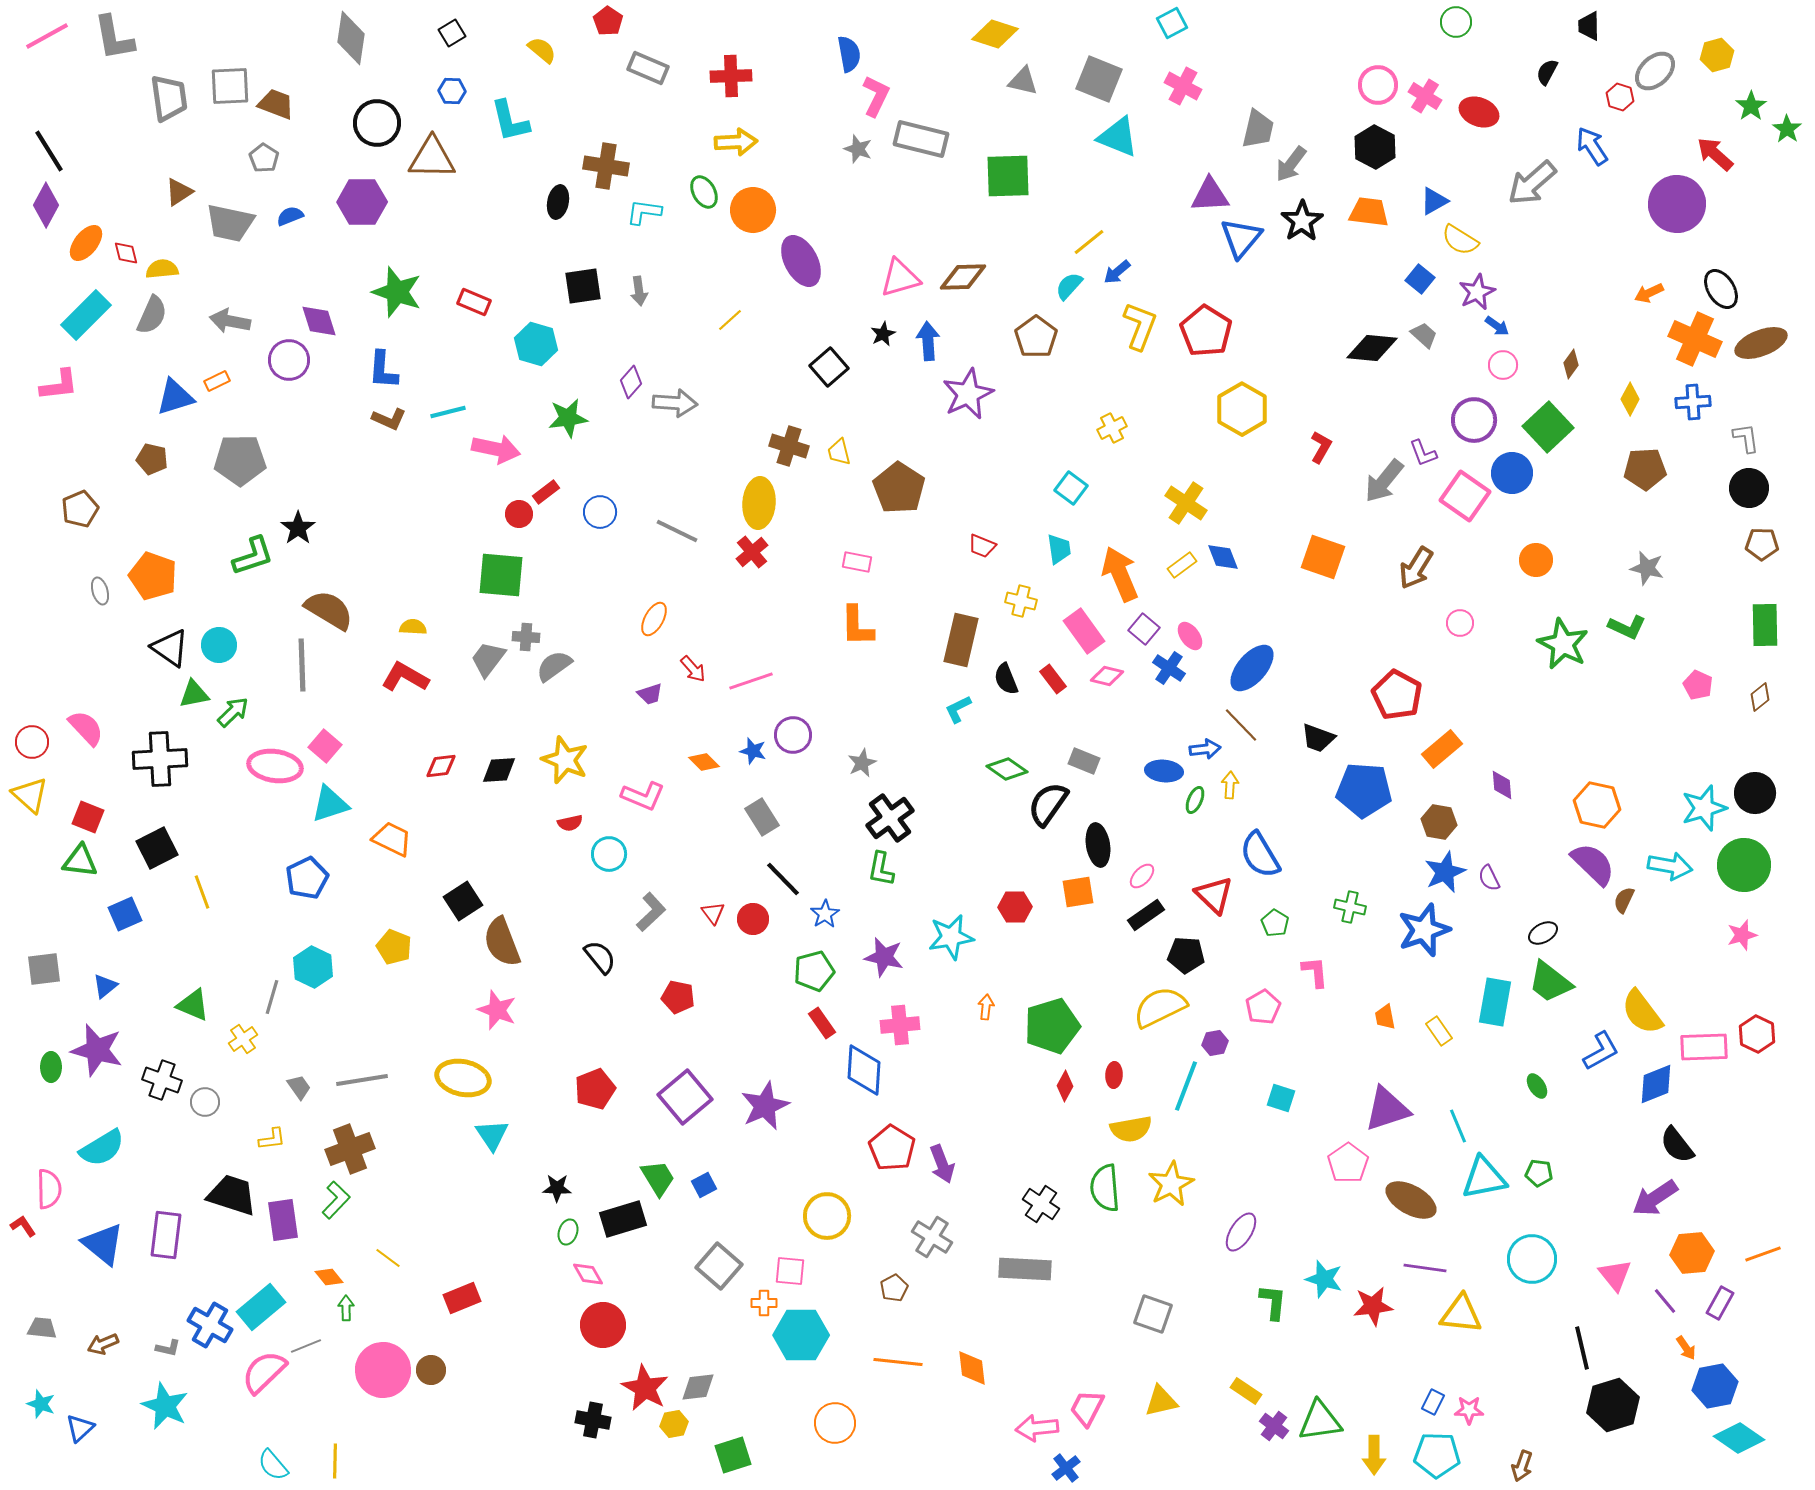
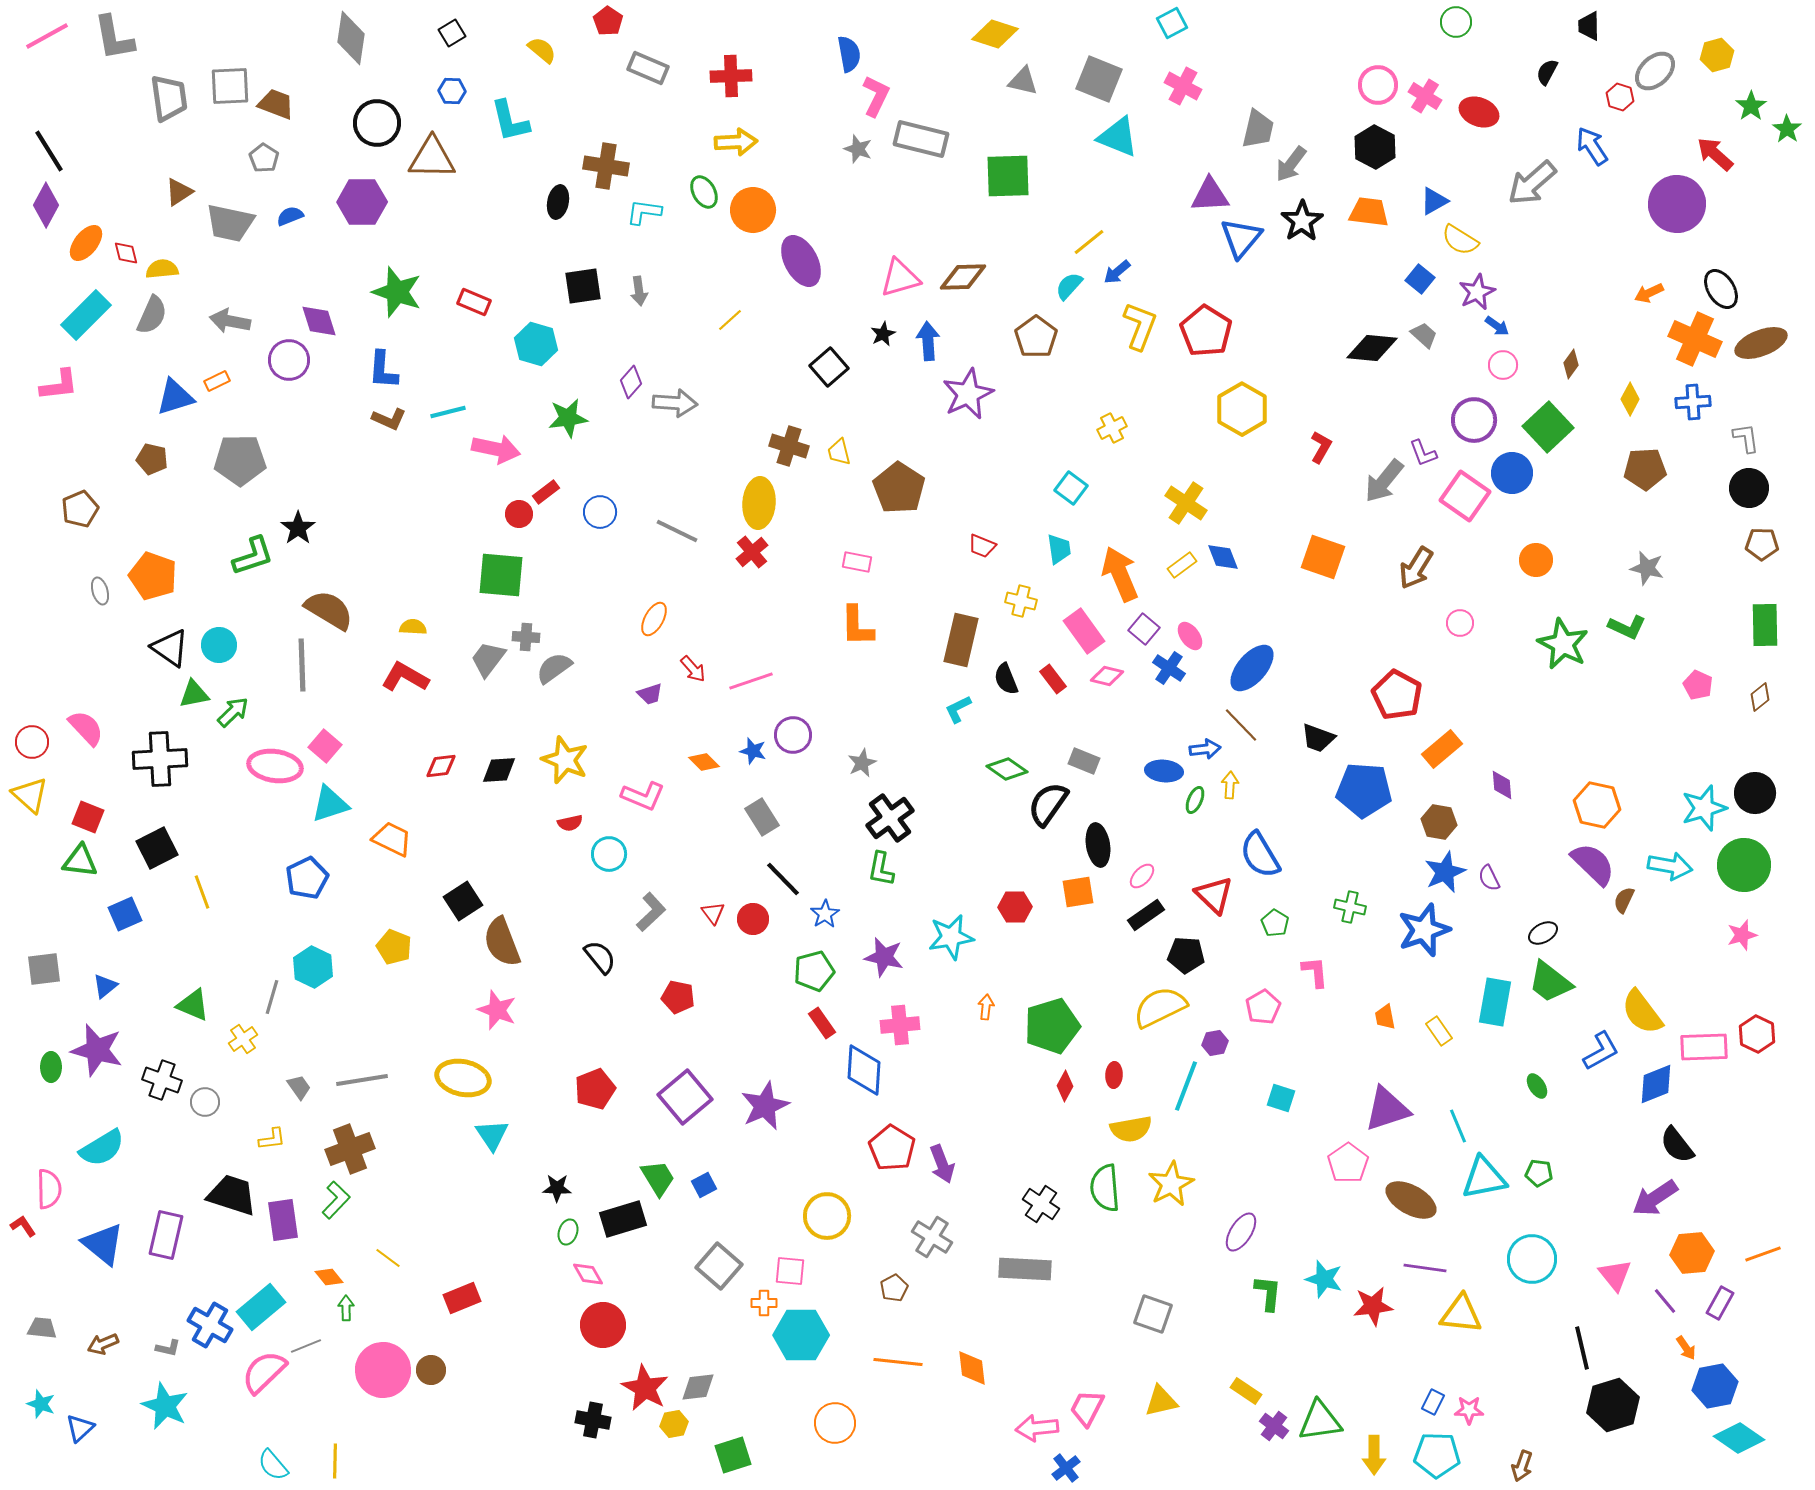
gray semicircle at (554, 666): moved 2 px down
purple rectangle at (166, 1235): rotated 6 degrees clockwise
green L-shape at (1273, 1302): moved 5 px left, 9 px up
